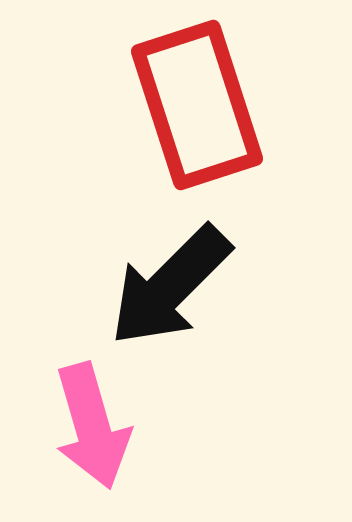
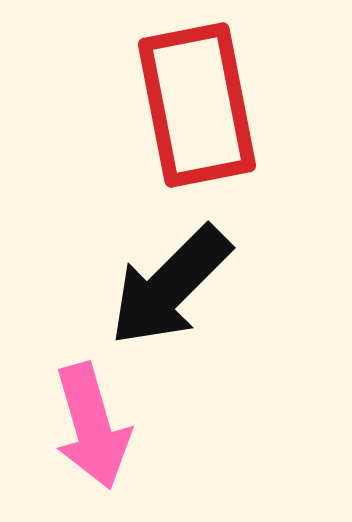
red rectangle: rotated 7 degrees clockwise
